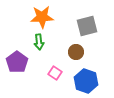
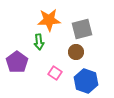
orange star: moved 7 px right, 3 px down
gray square: moved 5 px left, 3 px down
